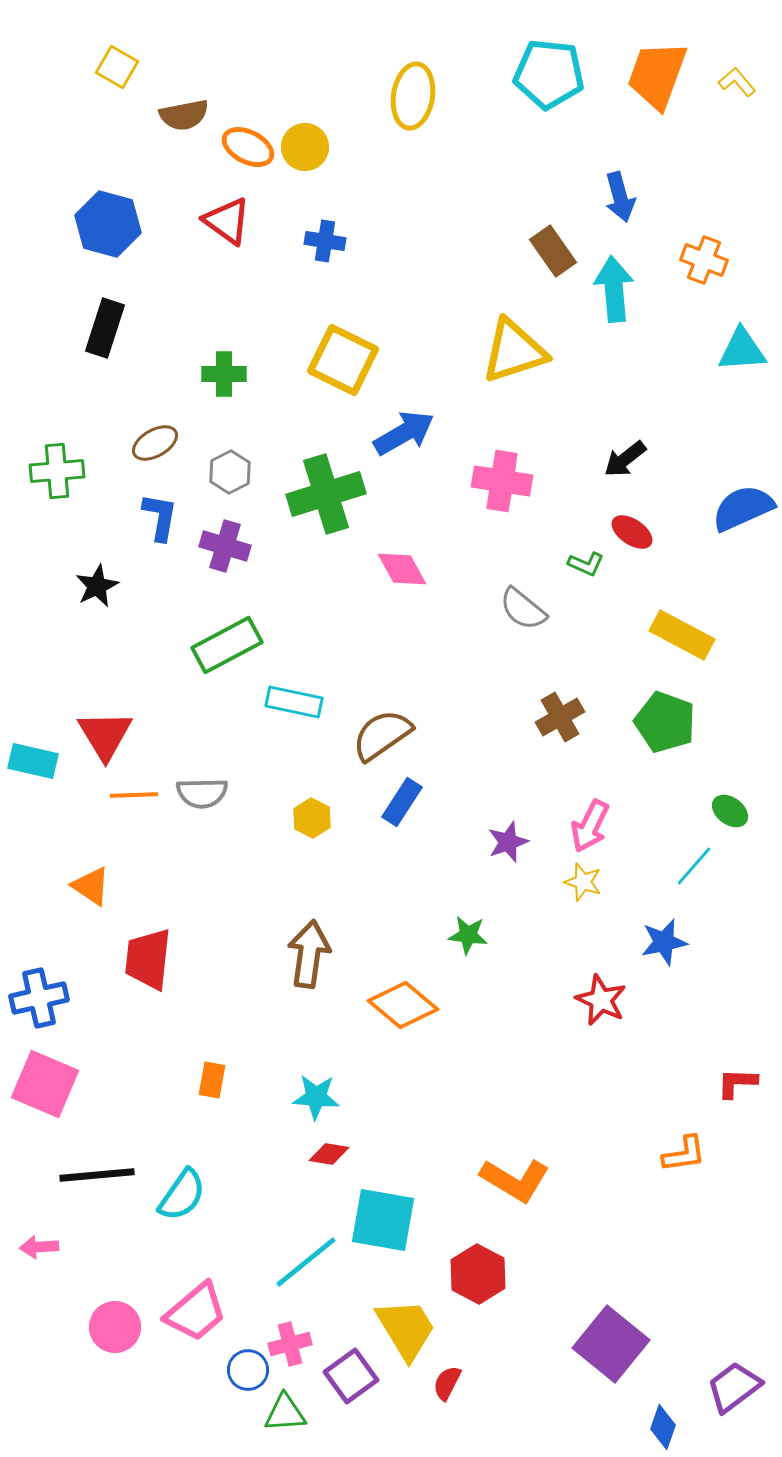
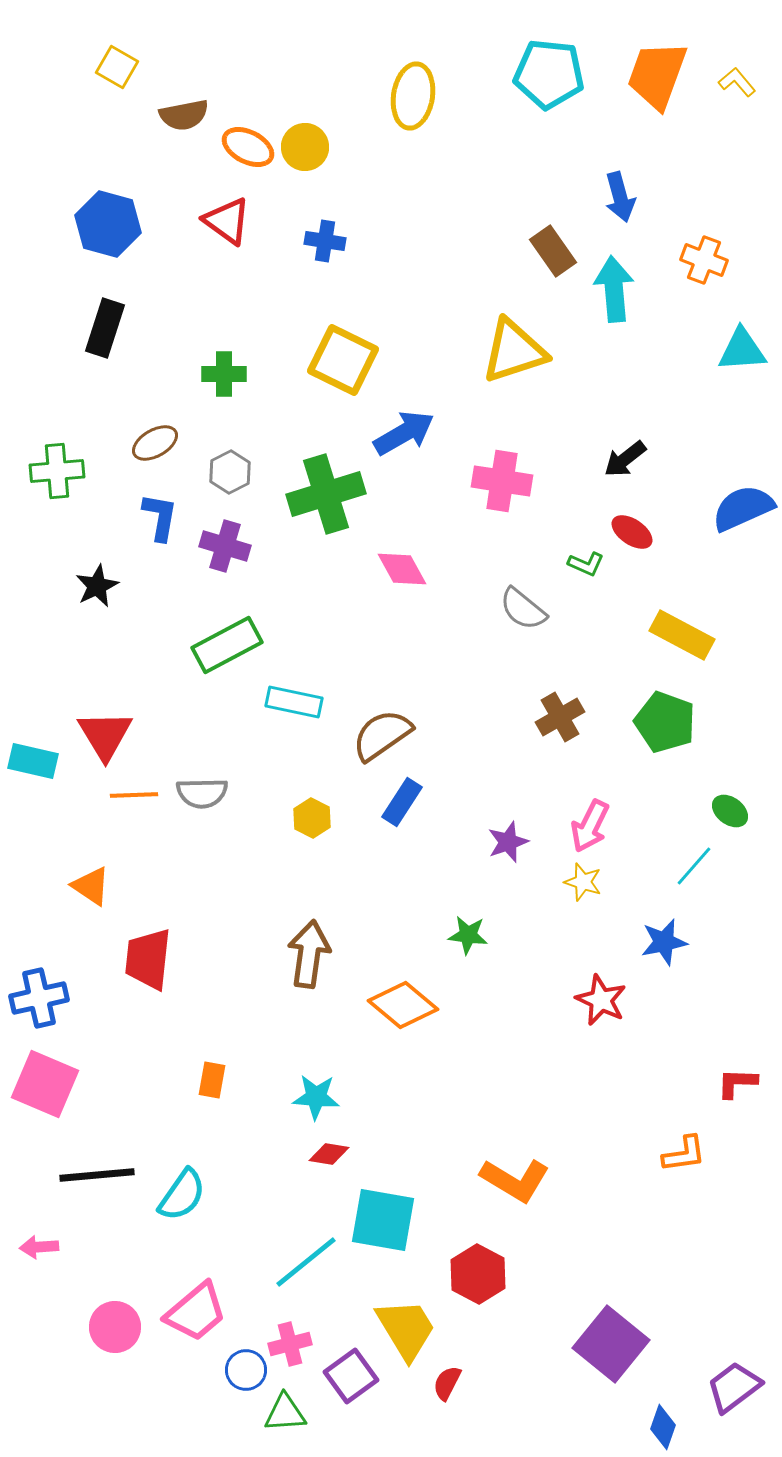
blue circle at (248, 1370): moved 2 px left
